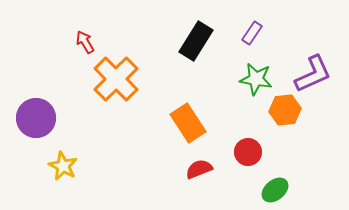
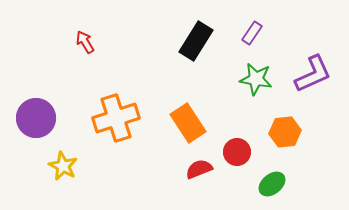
orange cross: moved 39 px down; rotated 27 degrees clockwise
orange hexagon: moved 22 px down
red circle: moved 11 px left
green ellipse: moved 3 px left, 6 px up
